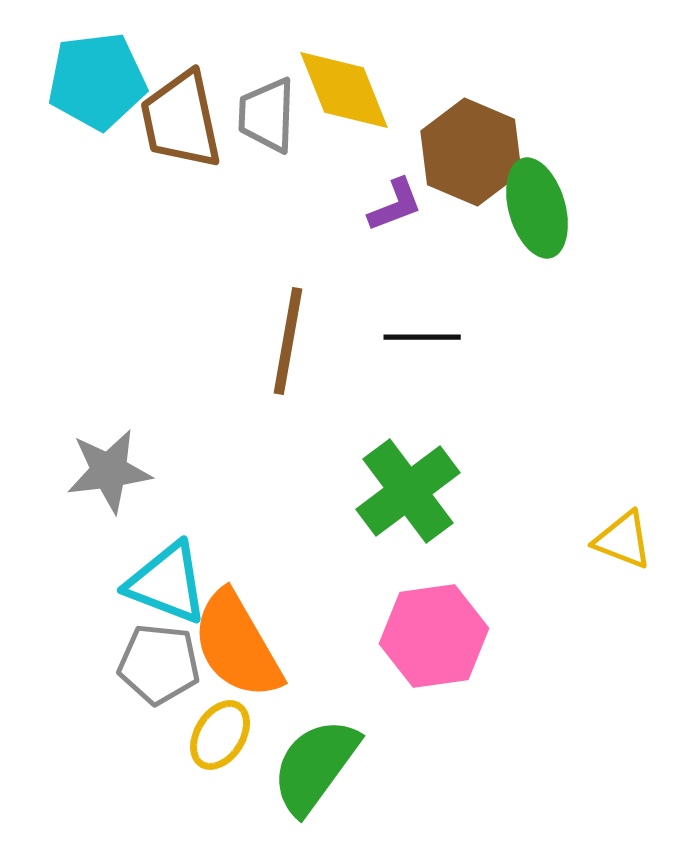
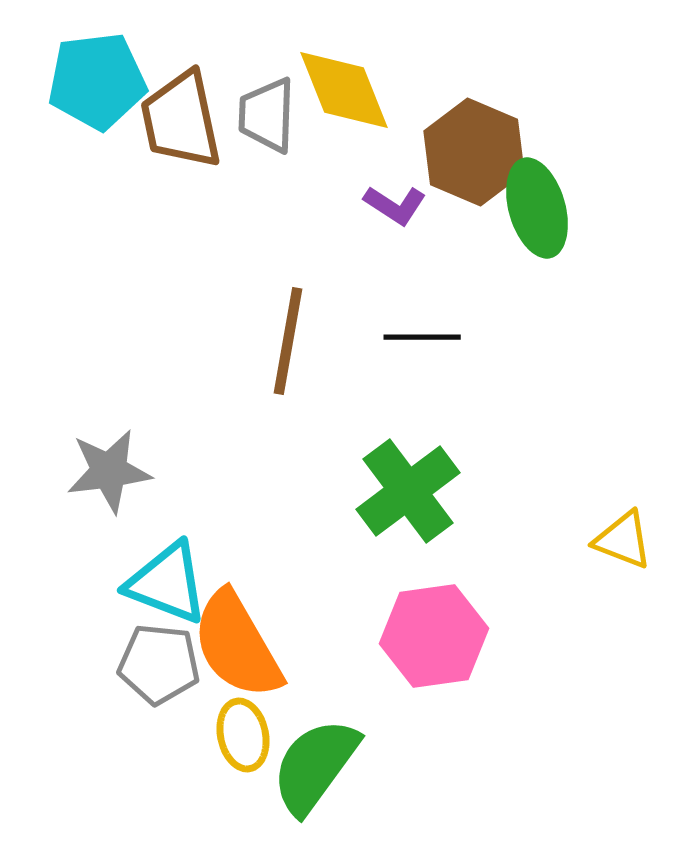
brown hexagon: moved 3 px right
purple L-shape: rotated 54 degrees clockwise
yellow ellipse: moved 23 px right; rotated 44 degrees counterclockwise
